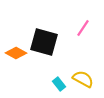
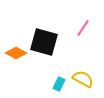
cyan rectangle: rotated 64 degrees clockwise
